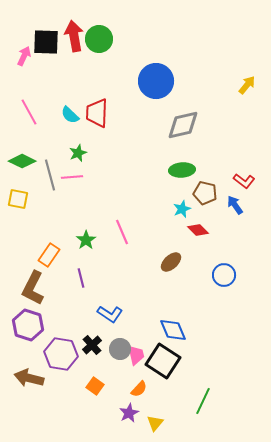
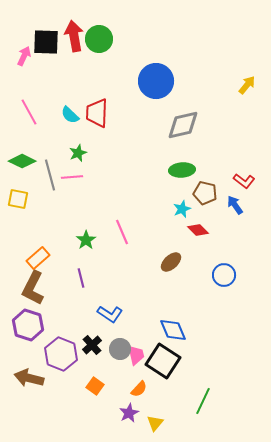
orange rectangle at (49, 255): moved 11 px left, 3 px down; rotated 15 degrees clockwise
purple hexagon at (61, 354): rotated 12 degrees clockwise
